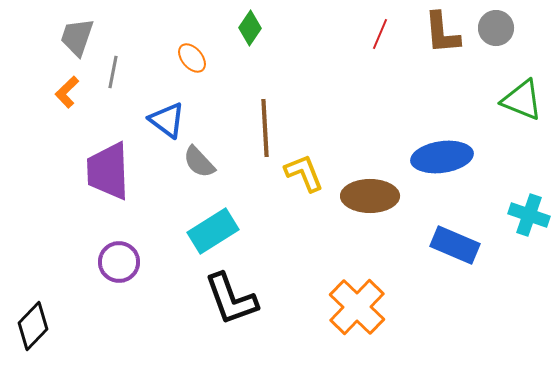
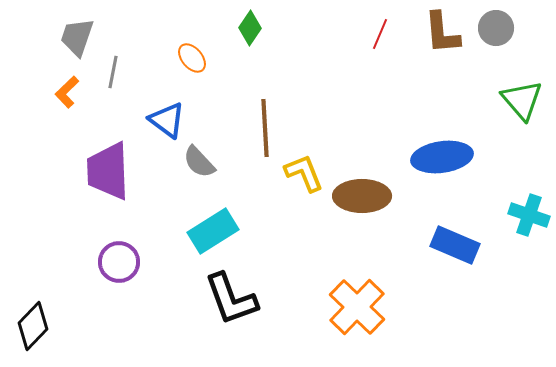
green triangle: rotated 27 degrees clockwise
brown ellipse: moved 8 px left
